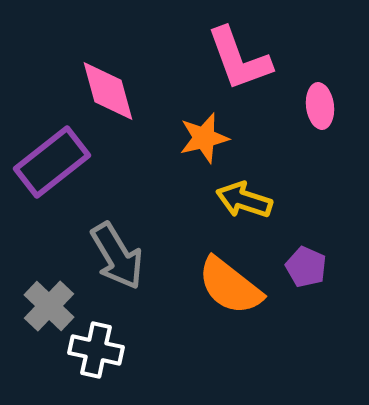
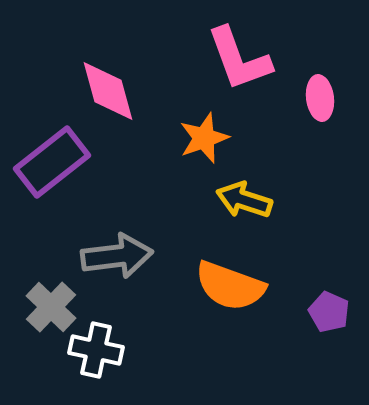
pink ellipse: moved 8 px up
orange star: rotated 6 degrees counterclockwise
gray arrow: rotated 66 degrees counterclockwise
purple pentagon: moved 23 px right, 45 px down
orange semicircle: rotated 18 degrees counterclockwise
gray cross: moved 2 px right, 1 px down
